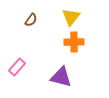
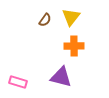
brown semicircle: moved 14 px right
orange cross: moved 4 px down
pink rectangle: moved 1 px right, 15 px down; rotated 66 degrees clockwise
